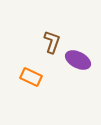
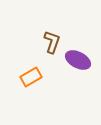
orange rectangle: rotated 55 degrees counterclockwise
